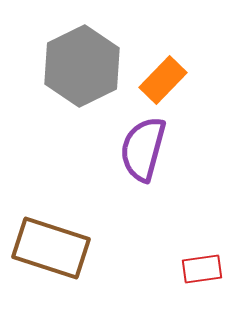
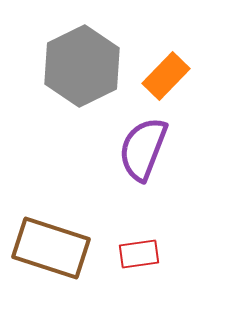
orange rectangle: moved 3 px right, 4 px up
purple semicircle: rotated 6 degrees clockwise
red rectangle: moved 63 px left, 15 px up
